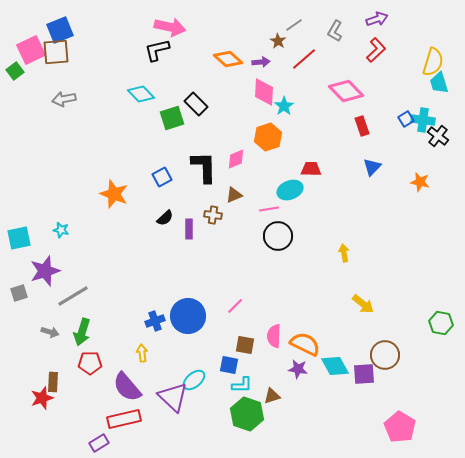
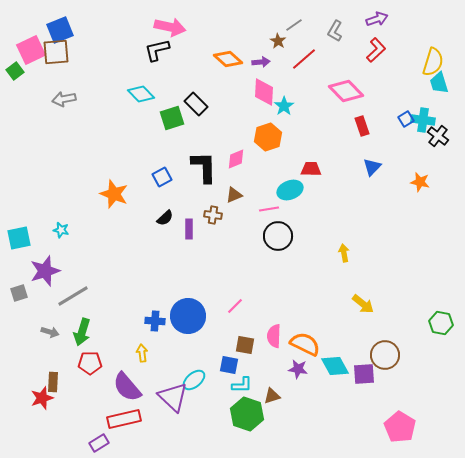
blue cross at (155, 321): rotated 24 degrees clockwise
